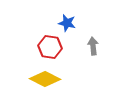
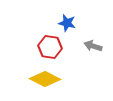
gray arrow: rotated 66 degrees counterclockwise
